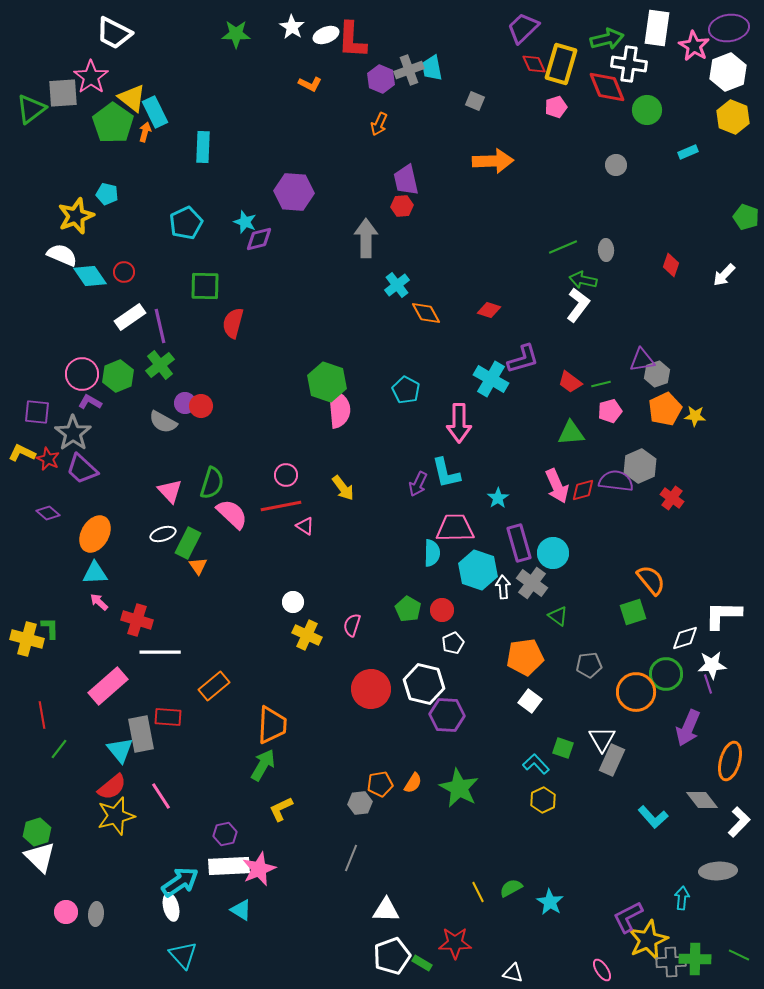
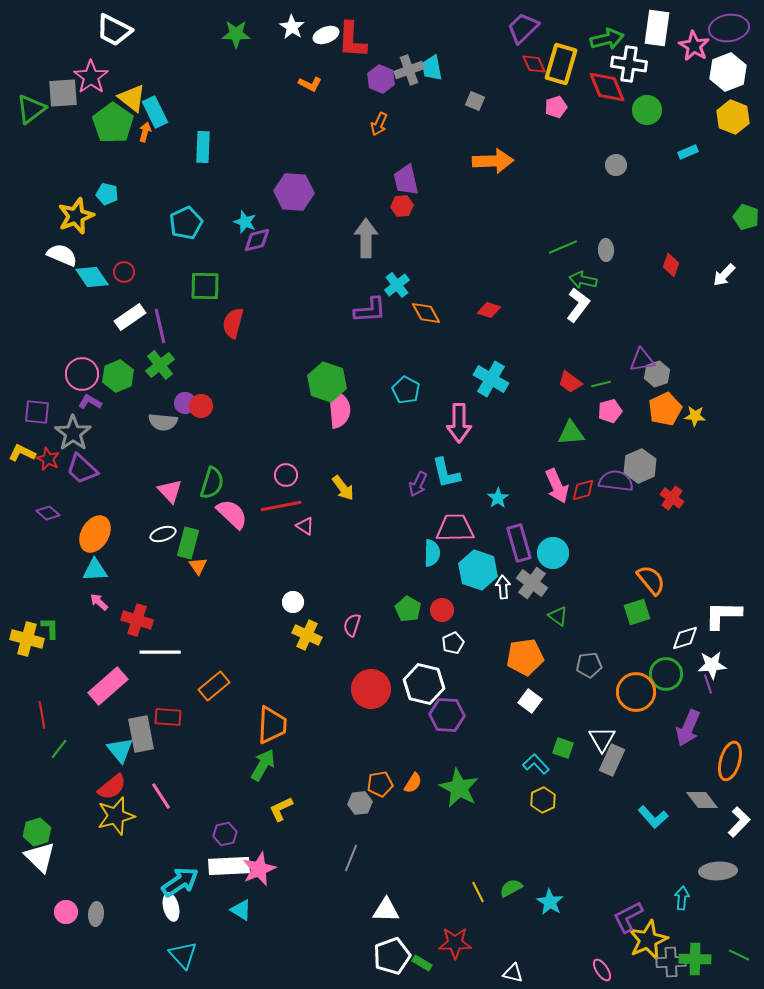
white trapezoid at (114, 33): moved 3 px up
purple diamond at (259, 239): moved 2 px left, 1 px down
cyan diamond at (90, 276): moved 2 px right, 1 px down
purple L-shape at (523, 359): moved 153 px left, 49 px up; rotated 12 degrees clockwise
gray semicircle at (163, 422): rotated 24 degrees counterclockwise
green rectangle at (188, 543): rotated 12 degrees counterclockwise
cyan triangle at (95, 573): moved 3 px up
green square at (633, 612): moved 4 px right
